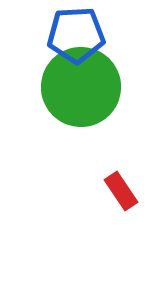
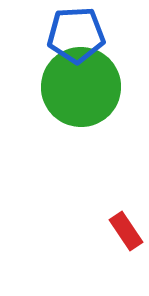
red rectangle: moved 5 px right, 40 px down
